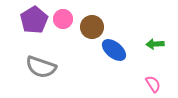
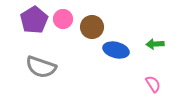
blue ellipse: moved 2 px right; rotated 25 degrees counterclockwise
